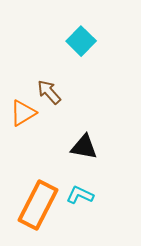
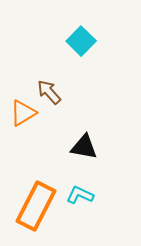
orange rectangle: moved 2 px left, 1 px down
